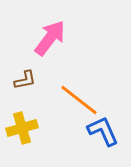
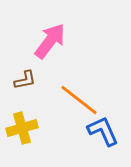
pink arrow: moved 3 px down
